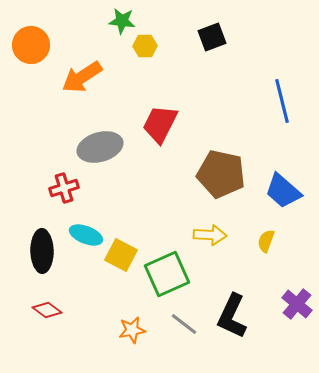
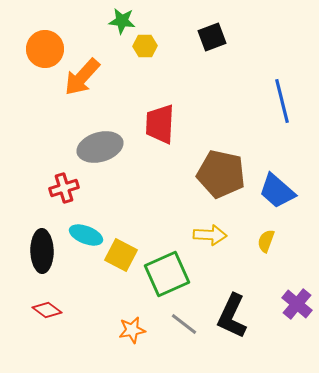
orange circle: moved 14 px right, 4 px down
orange arrow: rotated 15 degrees counterclockwise
red trapezoid: rotated 24 degrees counterclockwise
blue trapezoid: moved 6 px left
